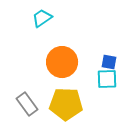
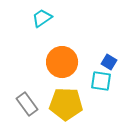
blue square: rotated 21 degrees clockwise
cyan square: moved 6 px left, 2 px down; rotated 10 degrees clockwise
